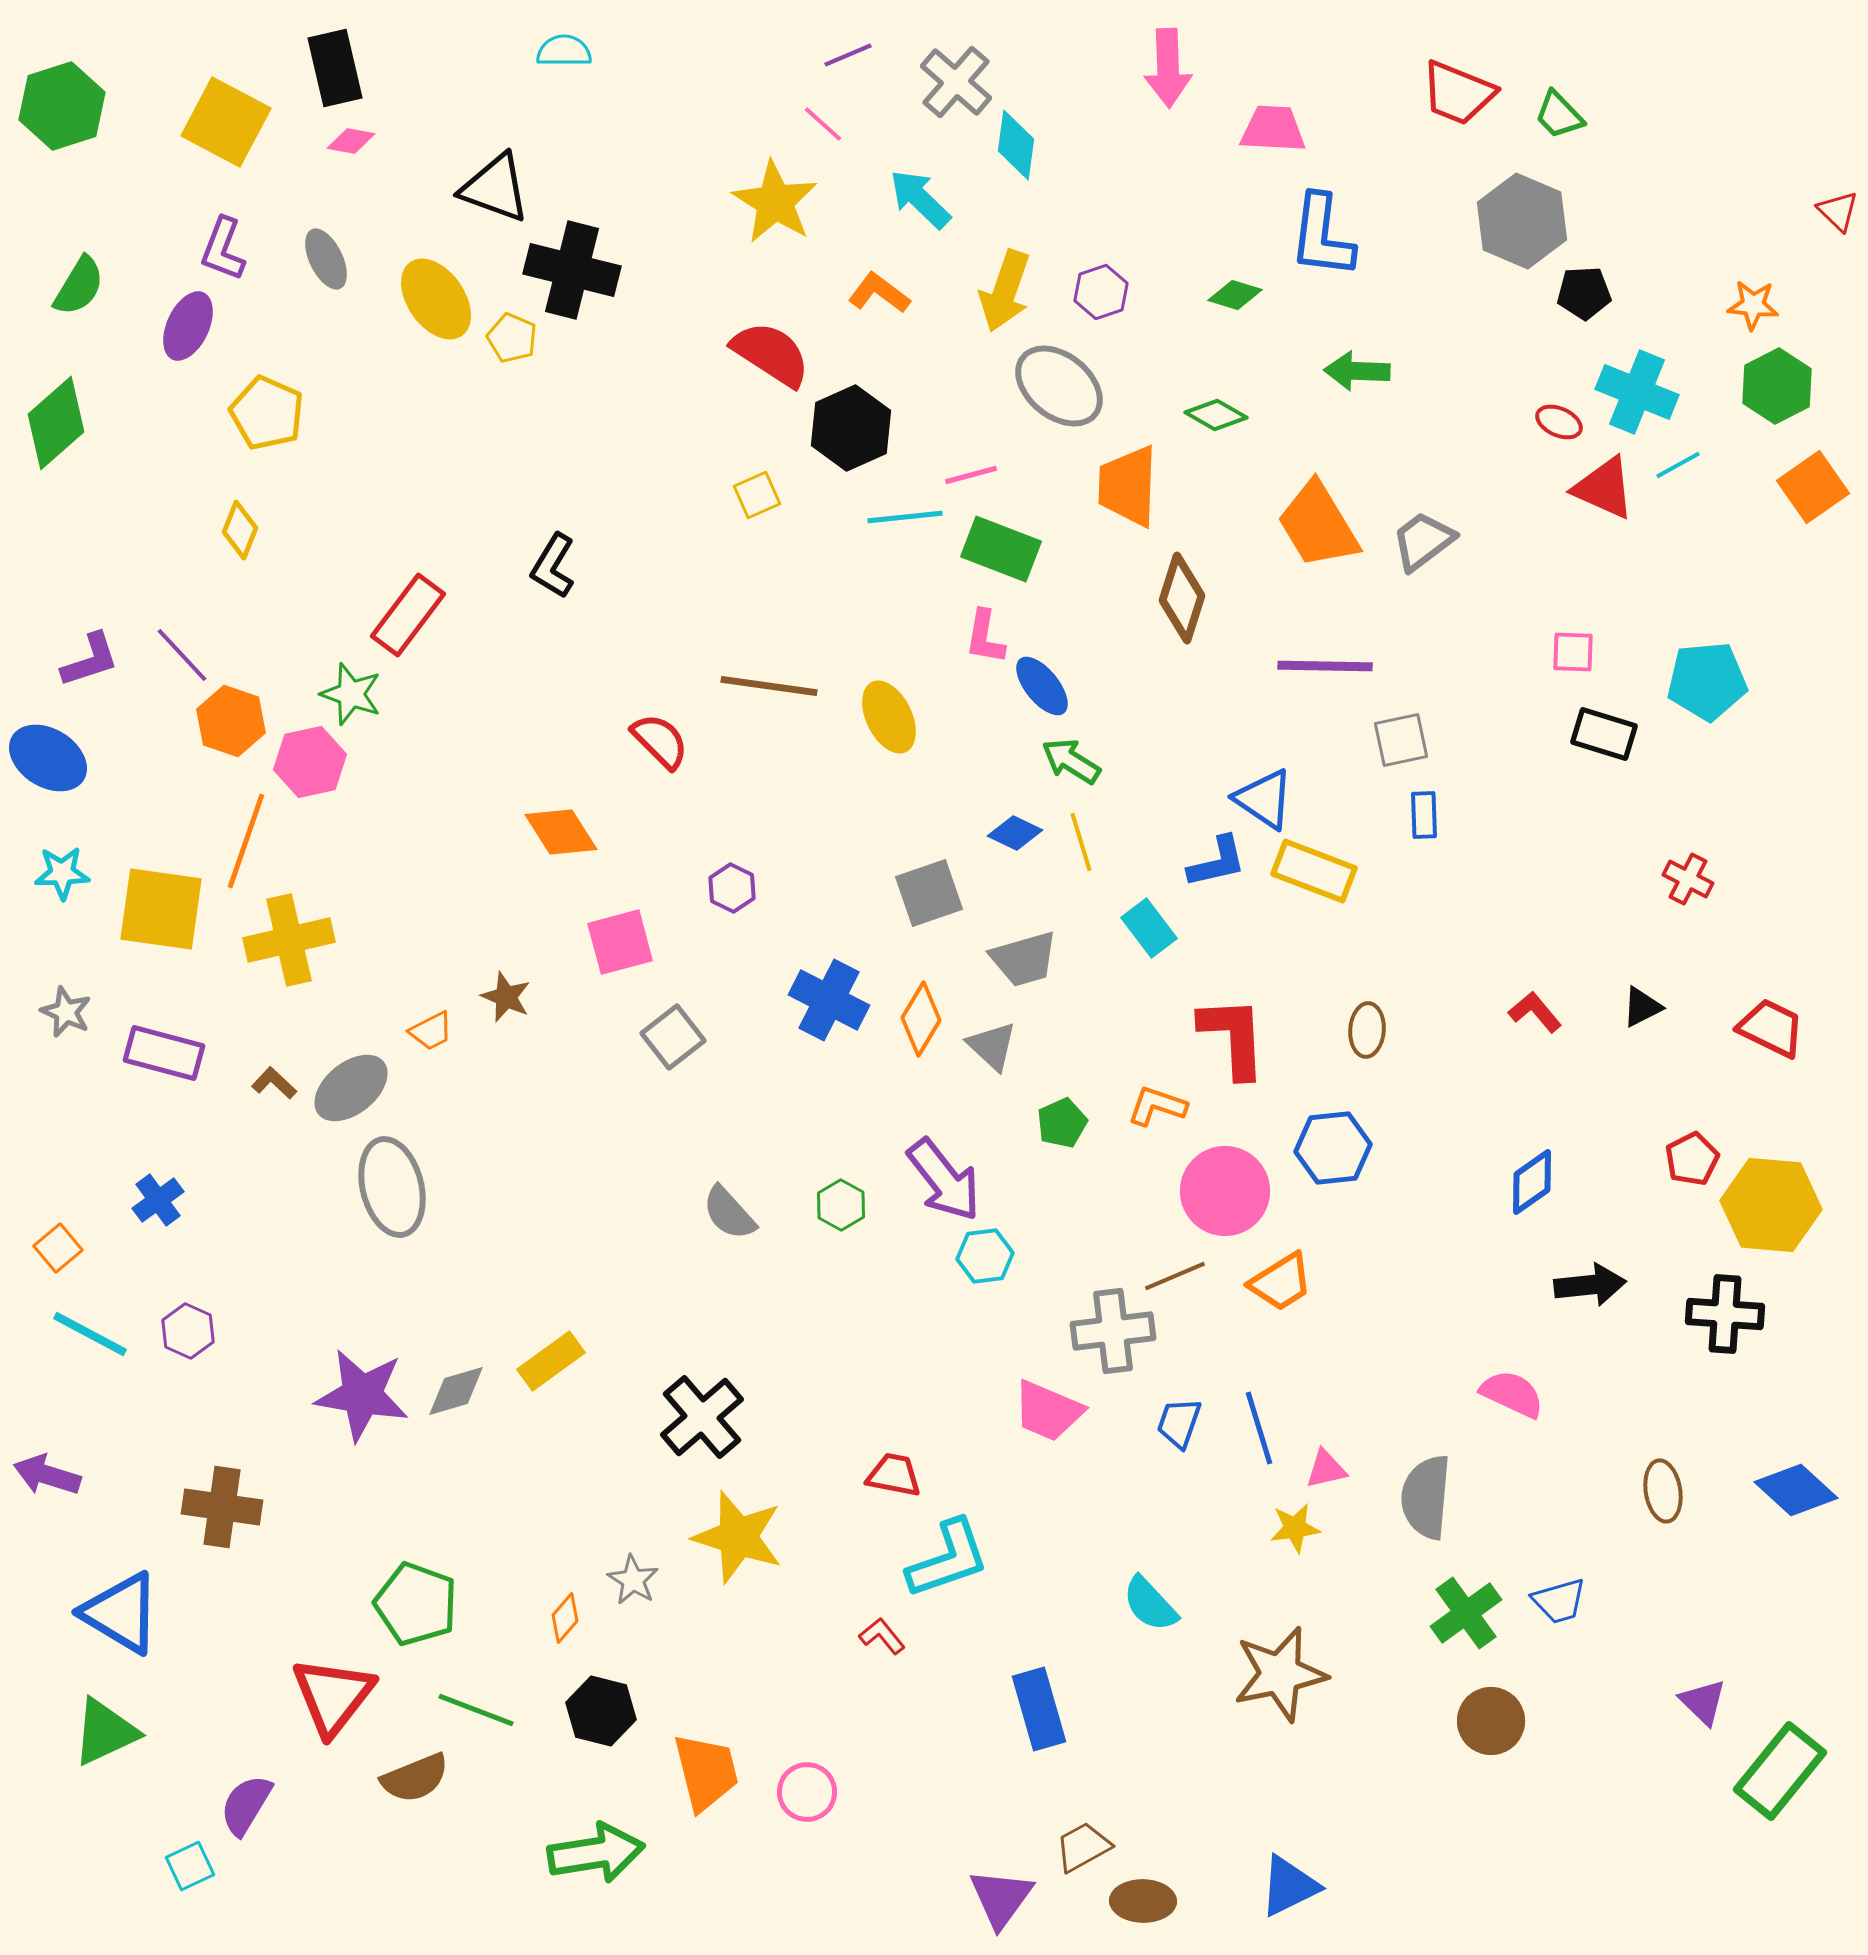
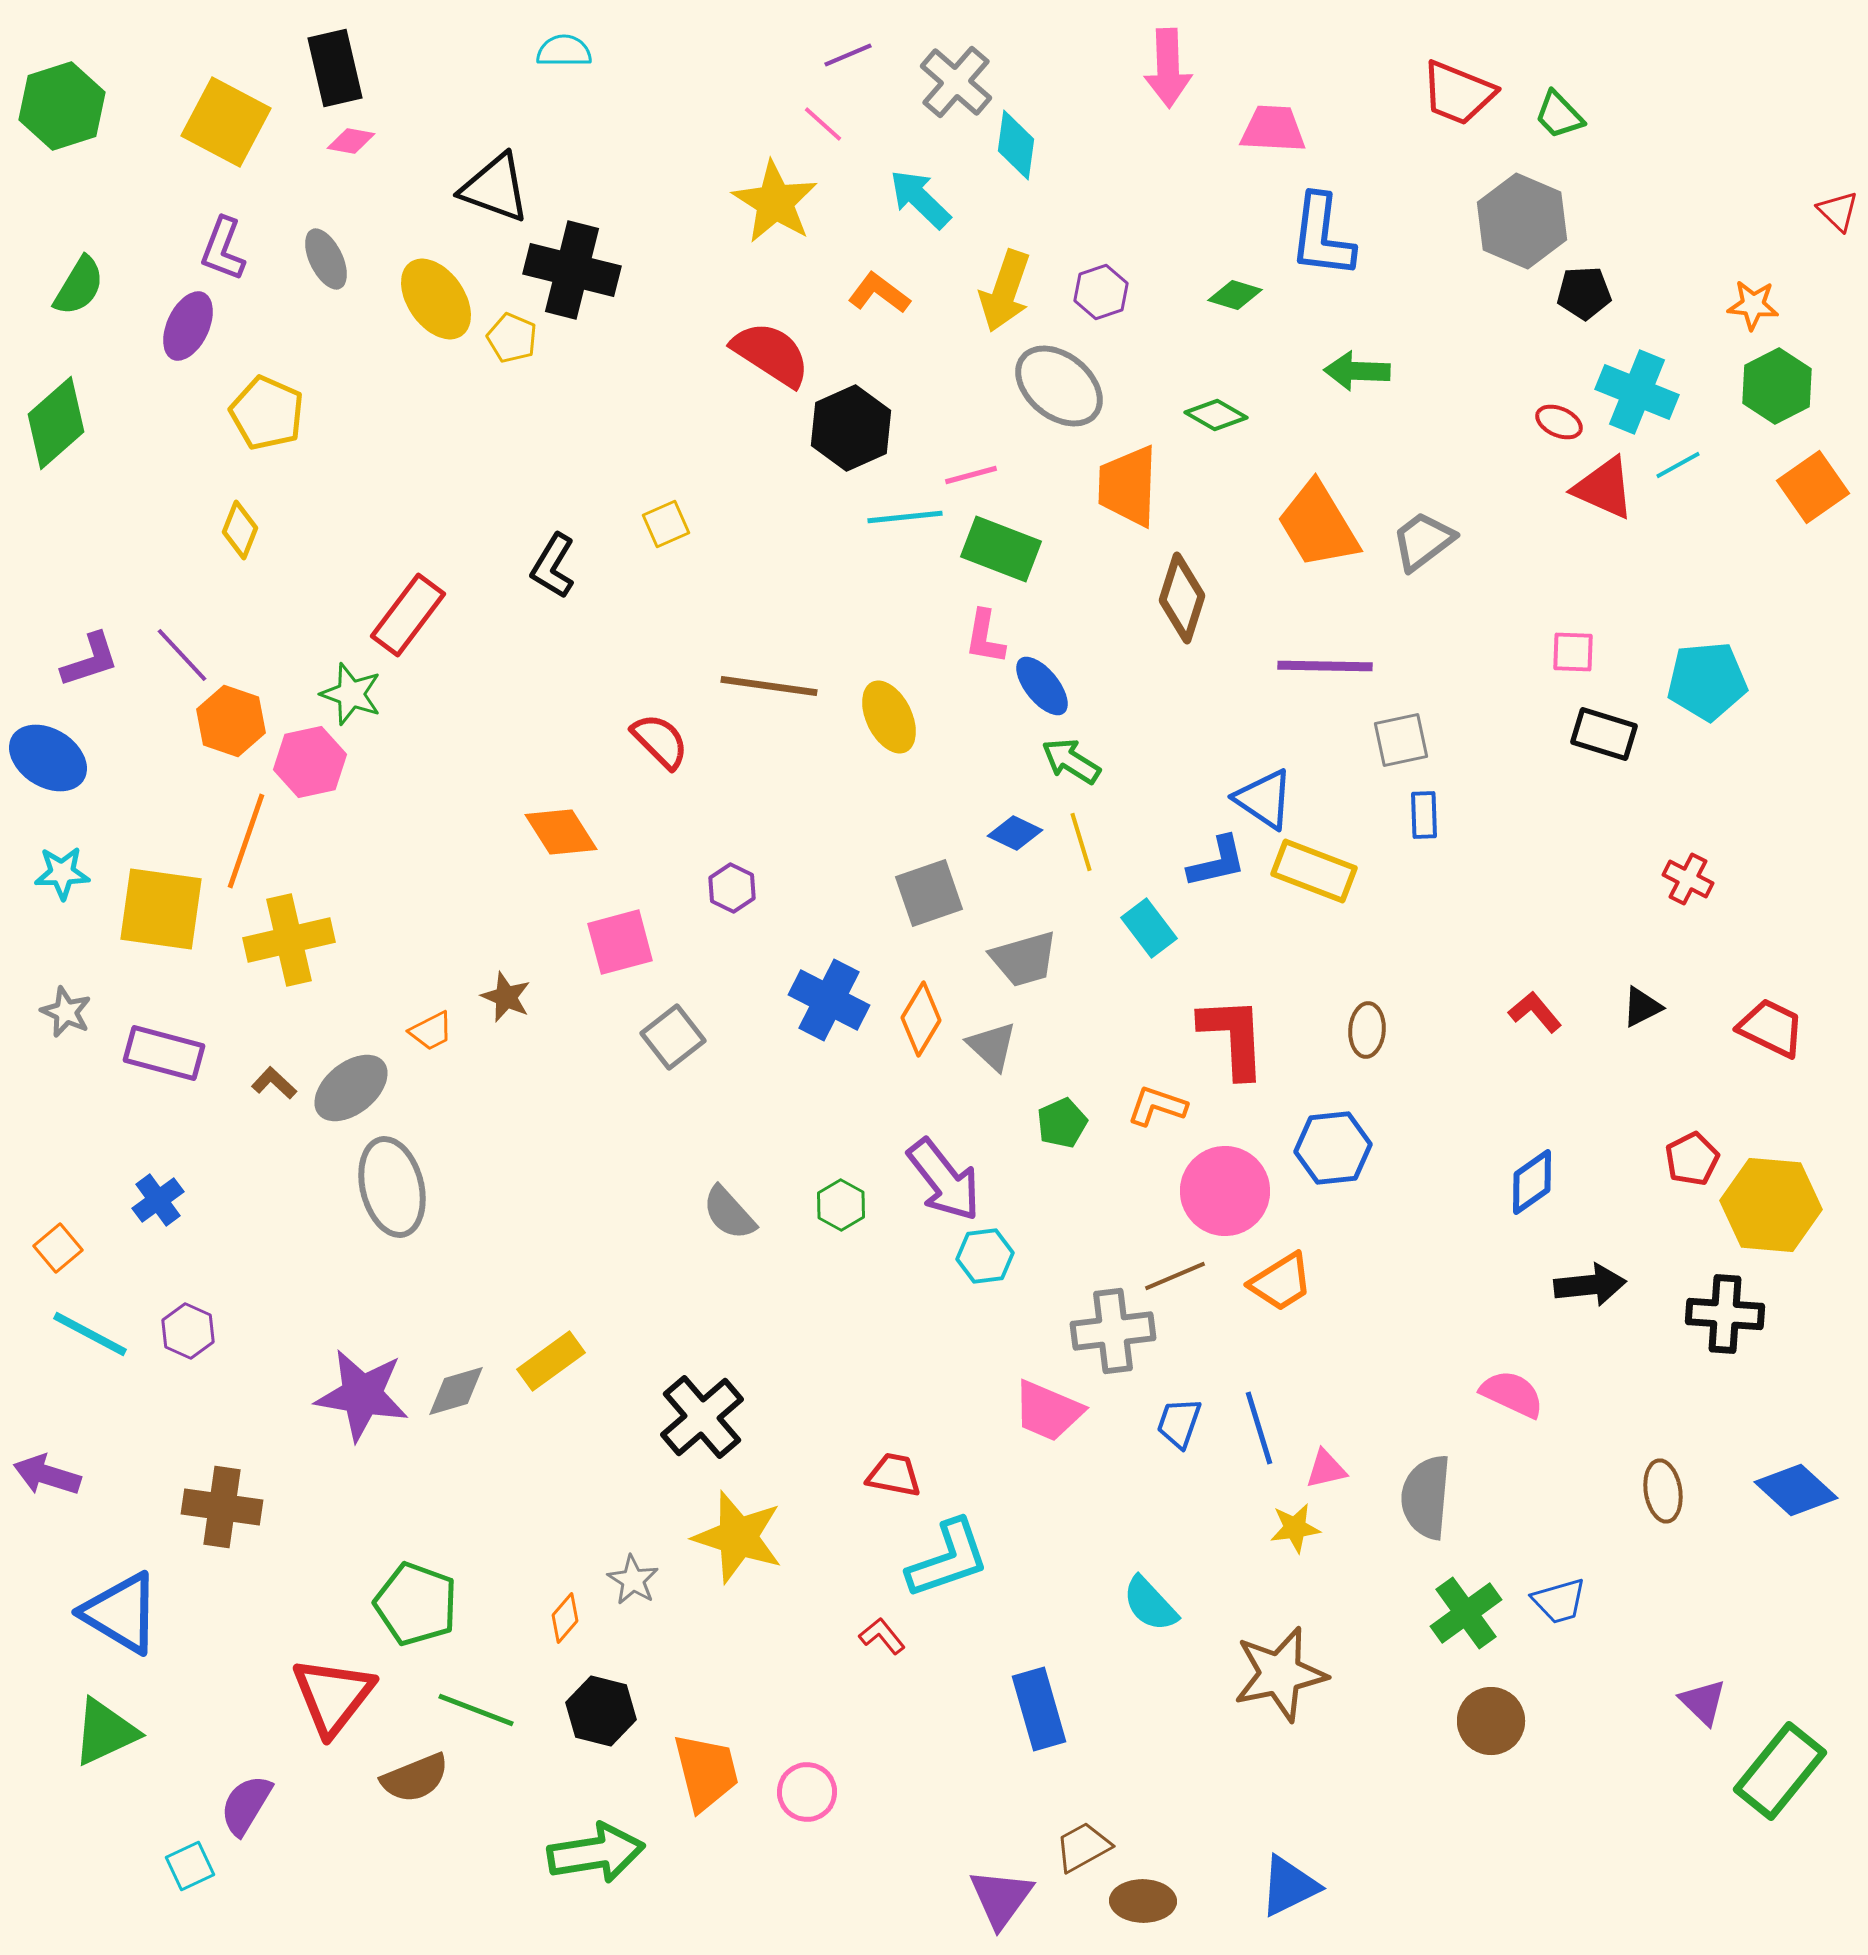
yellow square at (757, 495): moved 91 px left, 29 px down
